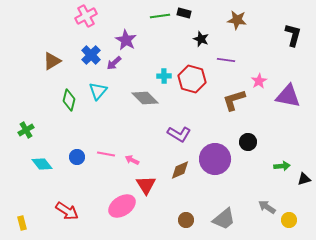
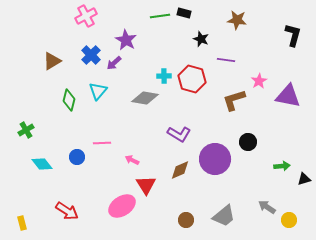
gray diamond: rotated 36 degrees counterclockwise
pink line: moved 4 px left, 11 px up; rotated 12 degrees counterclockwise
gray trapezoid: moved 3 px up
